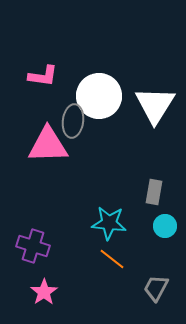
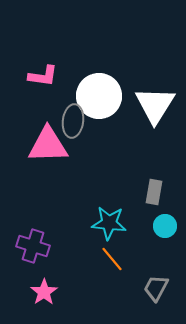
orange line: rotated 12 degrees clockwise
